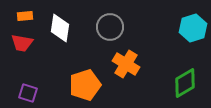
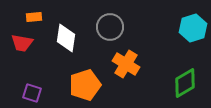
orange rectangle: moved 9 px right, 1 px down
white diamond: moved 6 px right, 10 px down
purple square: moved 4 px right
